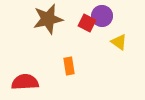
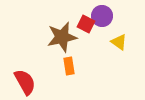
brown star: moved 14 px right, 18 px down
red square: moved 1 px left, 1 px down
red semicircle: rotated 64 degrees clockwise
